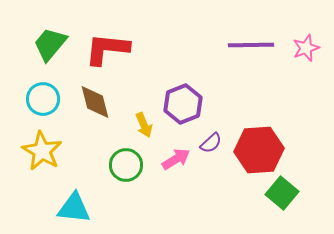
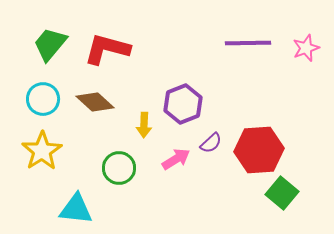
purple line: moved 3 px left, 2 px up
red L-shape: rotated 9 degrees clockwise
brown diamond: rotated 33 degrees counterclockwise
yellow arrow: rotated 25 degrees clockwise
yellow star: rotated 9 degrees clockwise
green circle: moved 7 px left, 3 px down
cyan triangle: moved 2 px right, 1 px down
